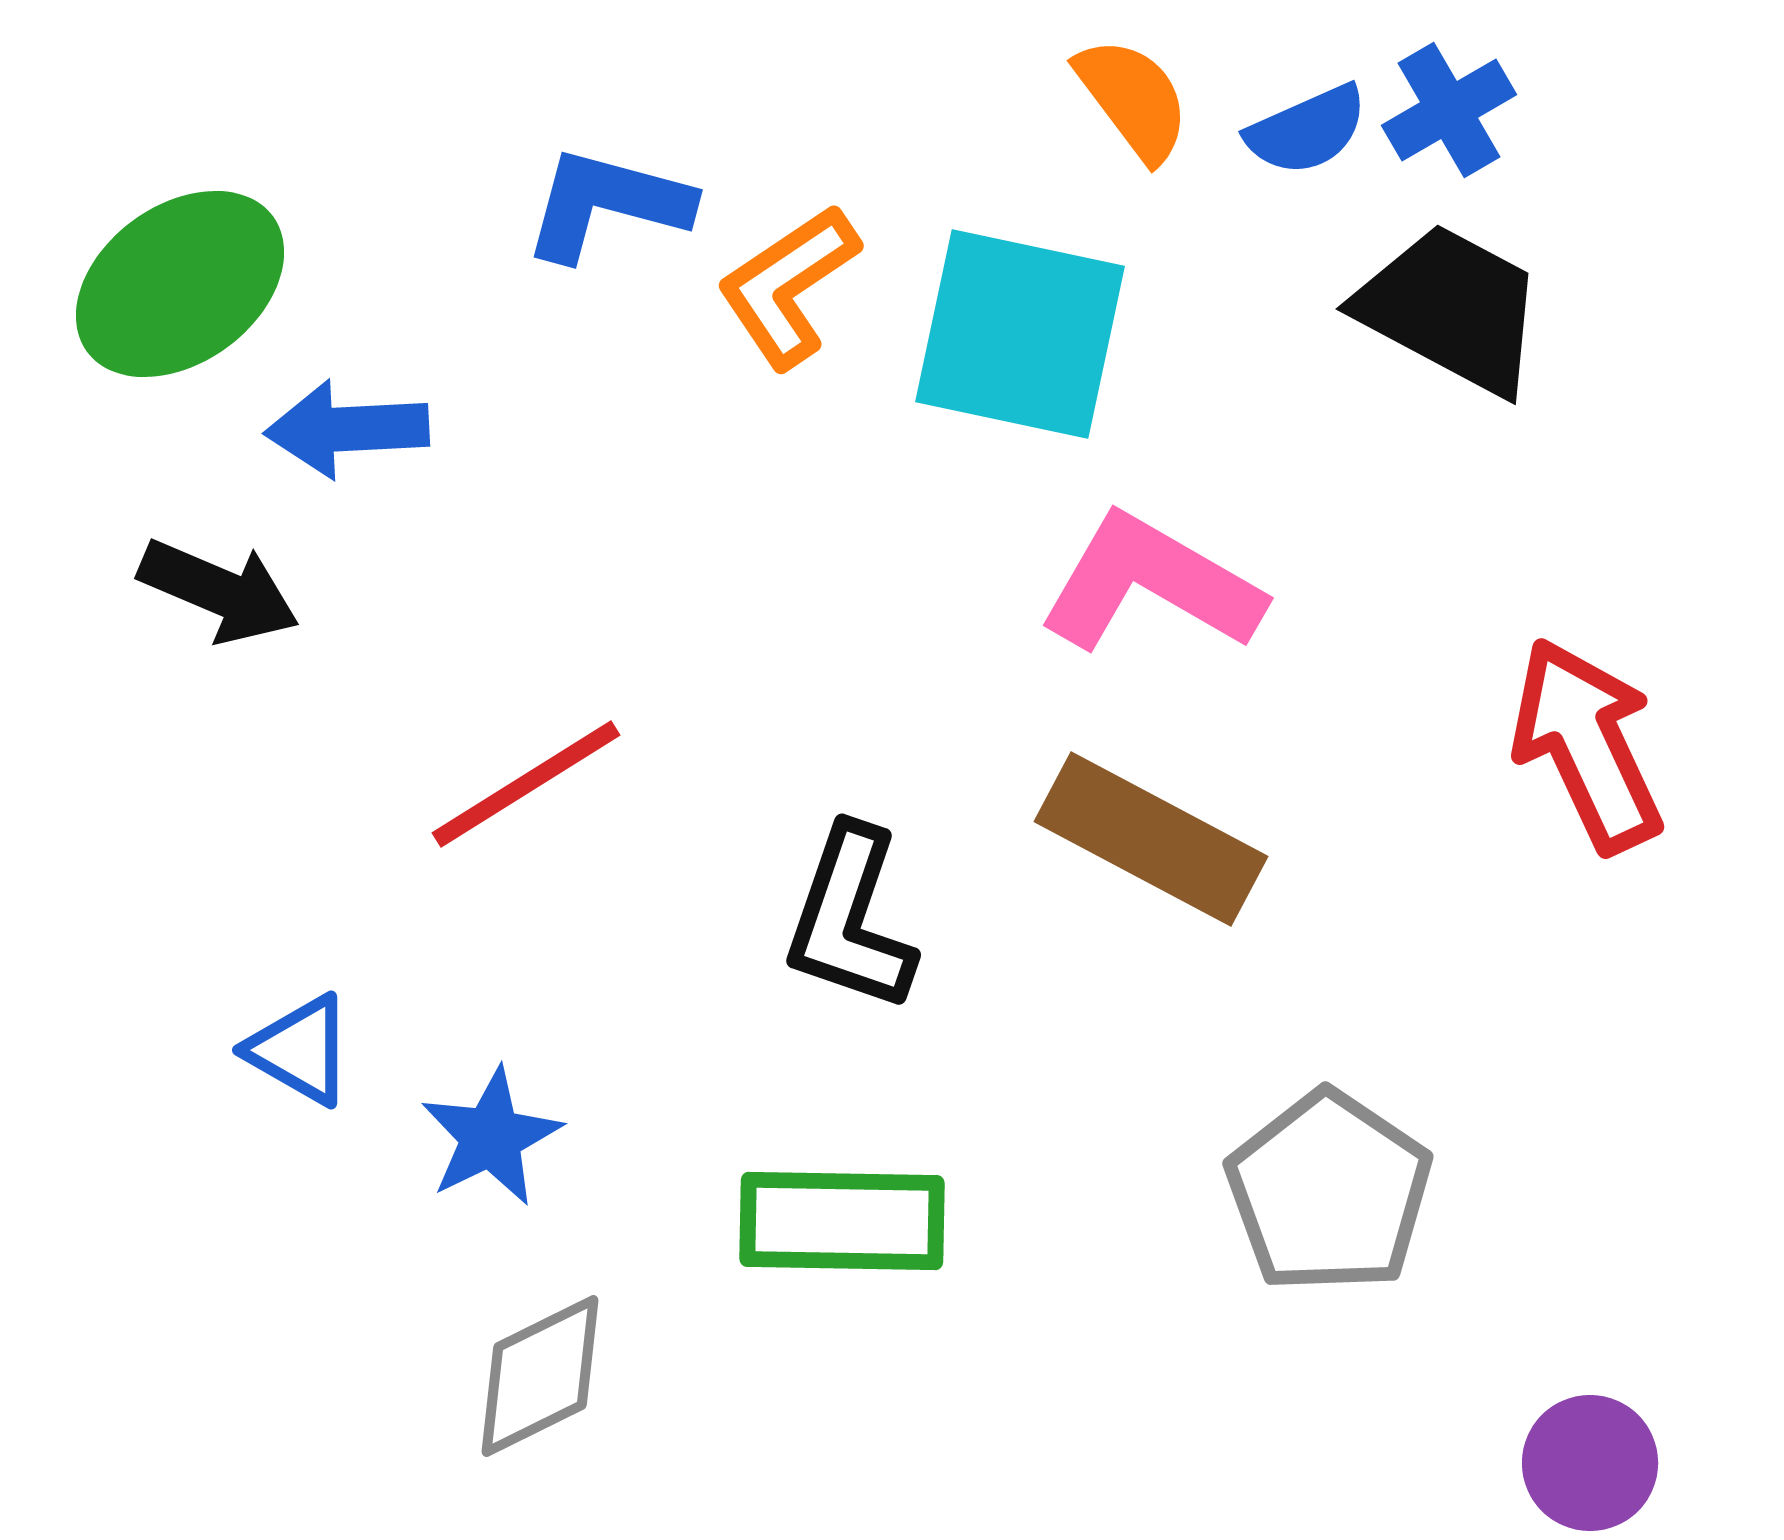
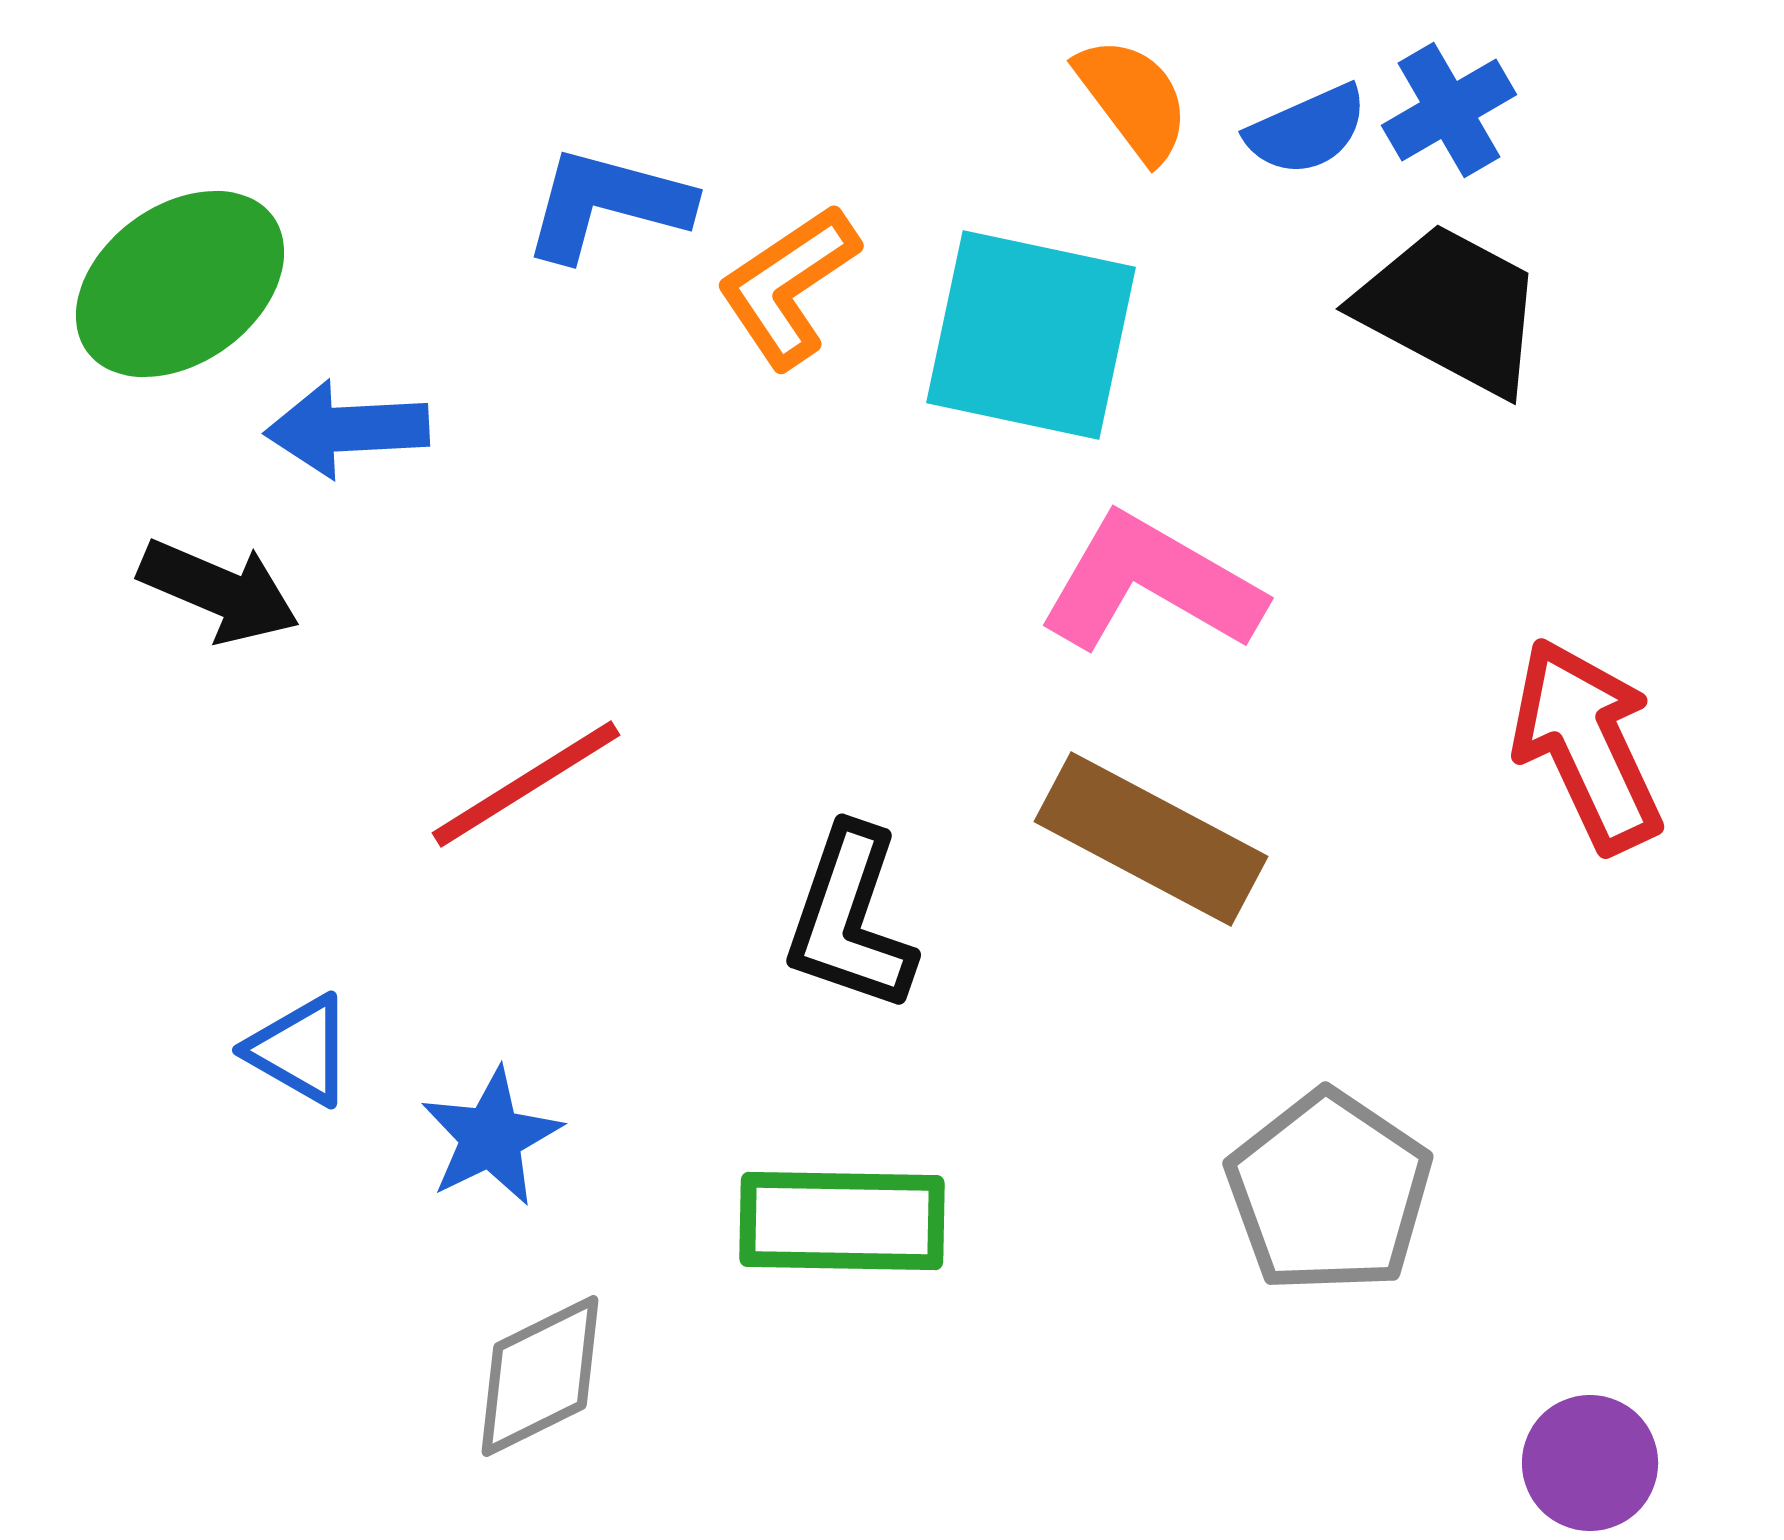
cyan square: moved 11 px right, 1 px down
